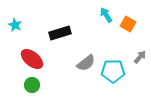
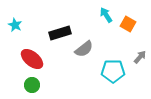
gray semicircle: moved 2 px left, 14 px up
